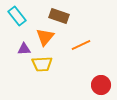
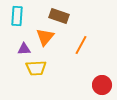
cyan rectangle: rotated 42 degrees clockwise
orange line: rotated 36 degrees counterclockwise
yellow trapezoid: moved 6 px left, 4 px down
red circle: moved 1 px right
